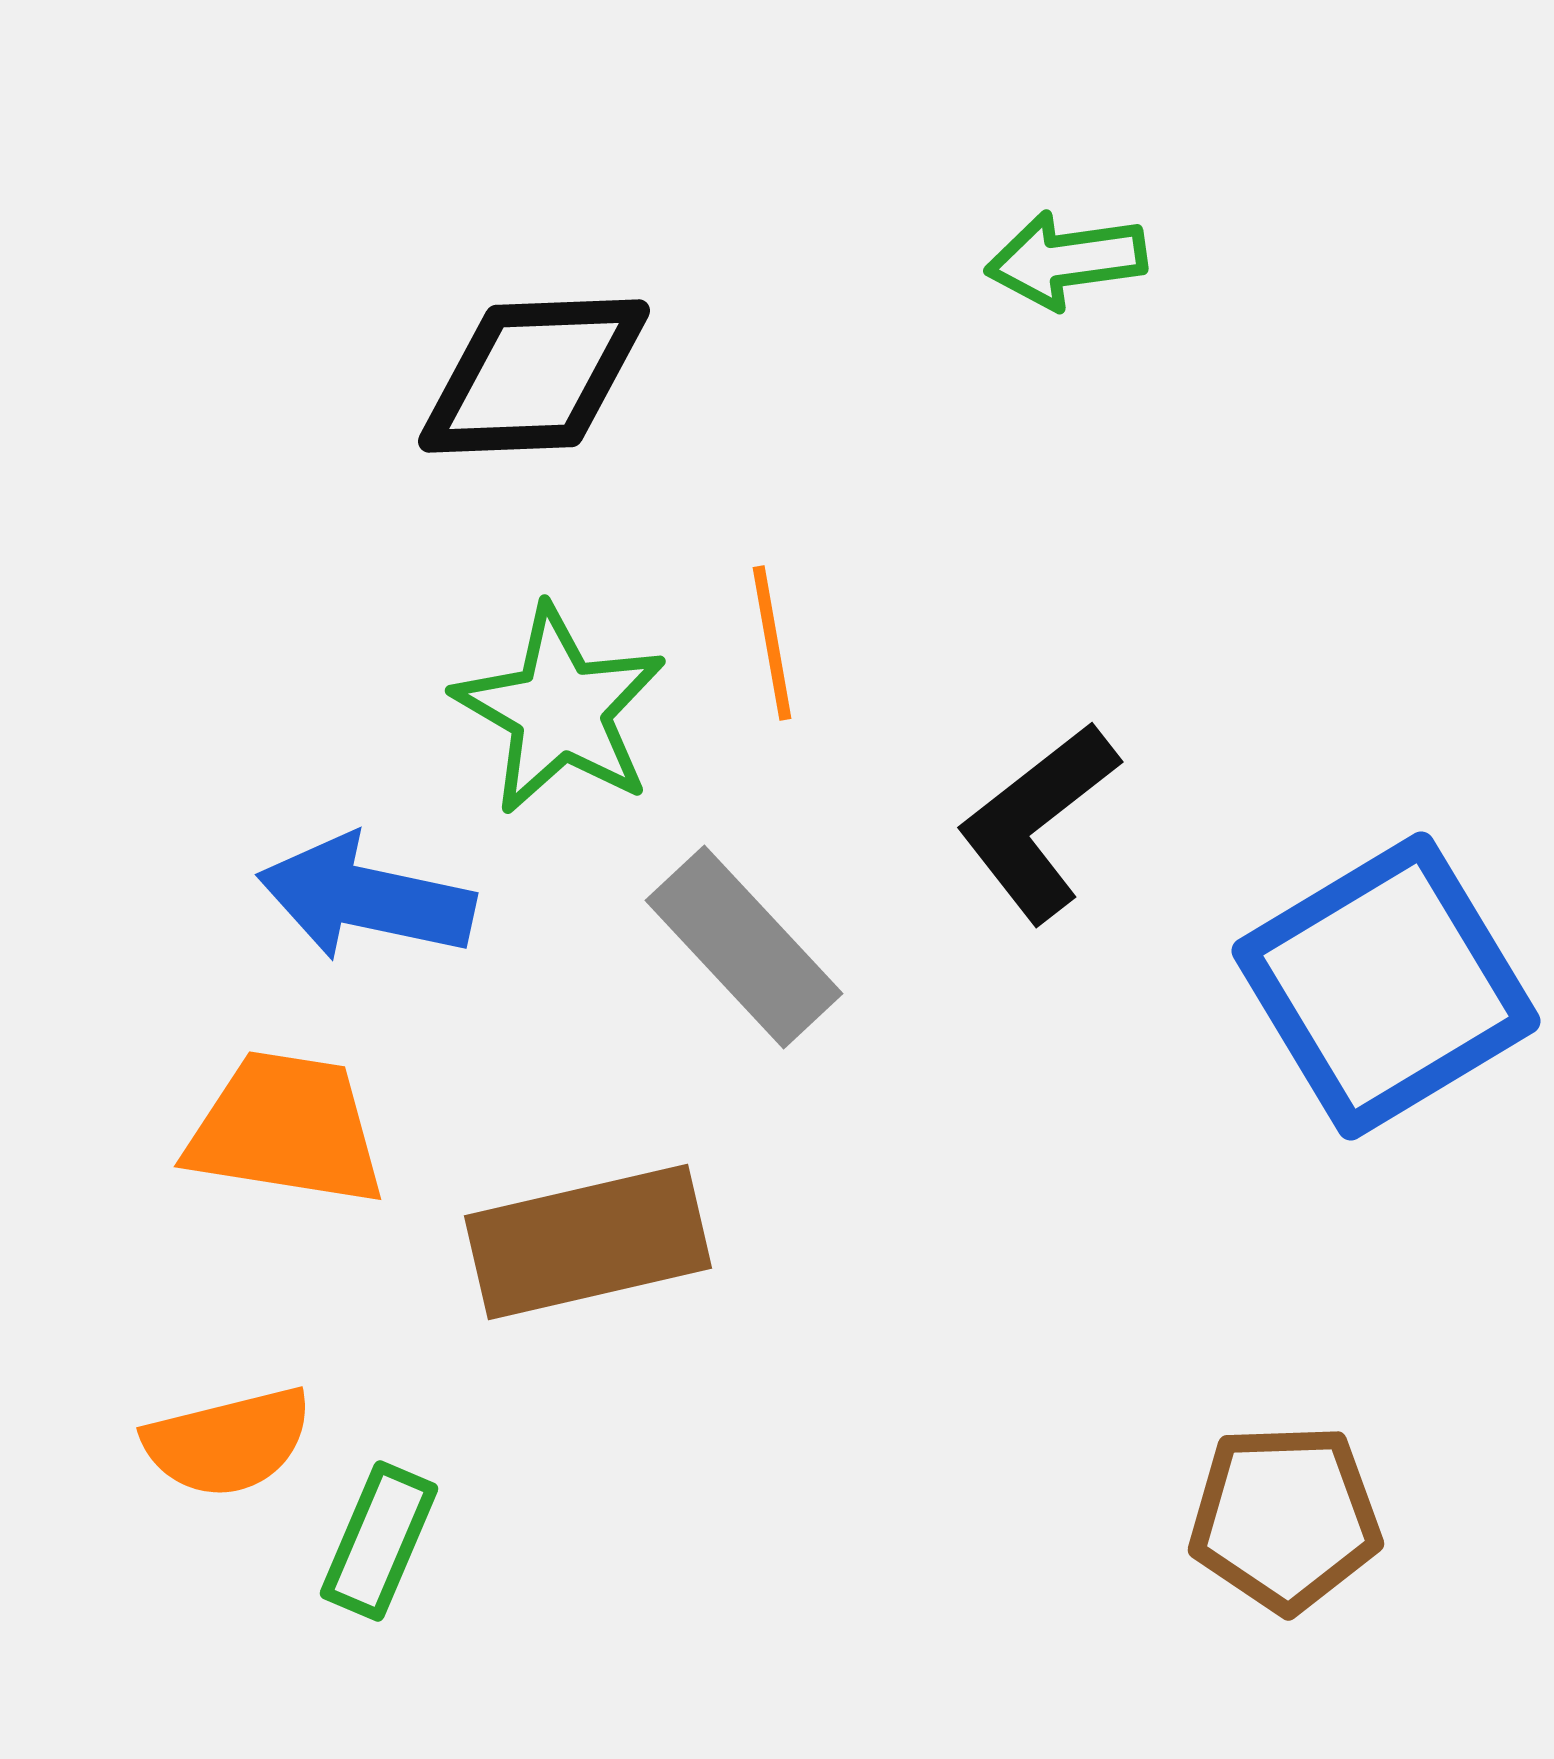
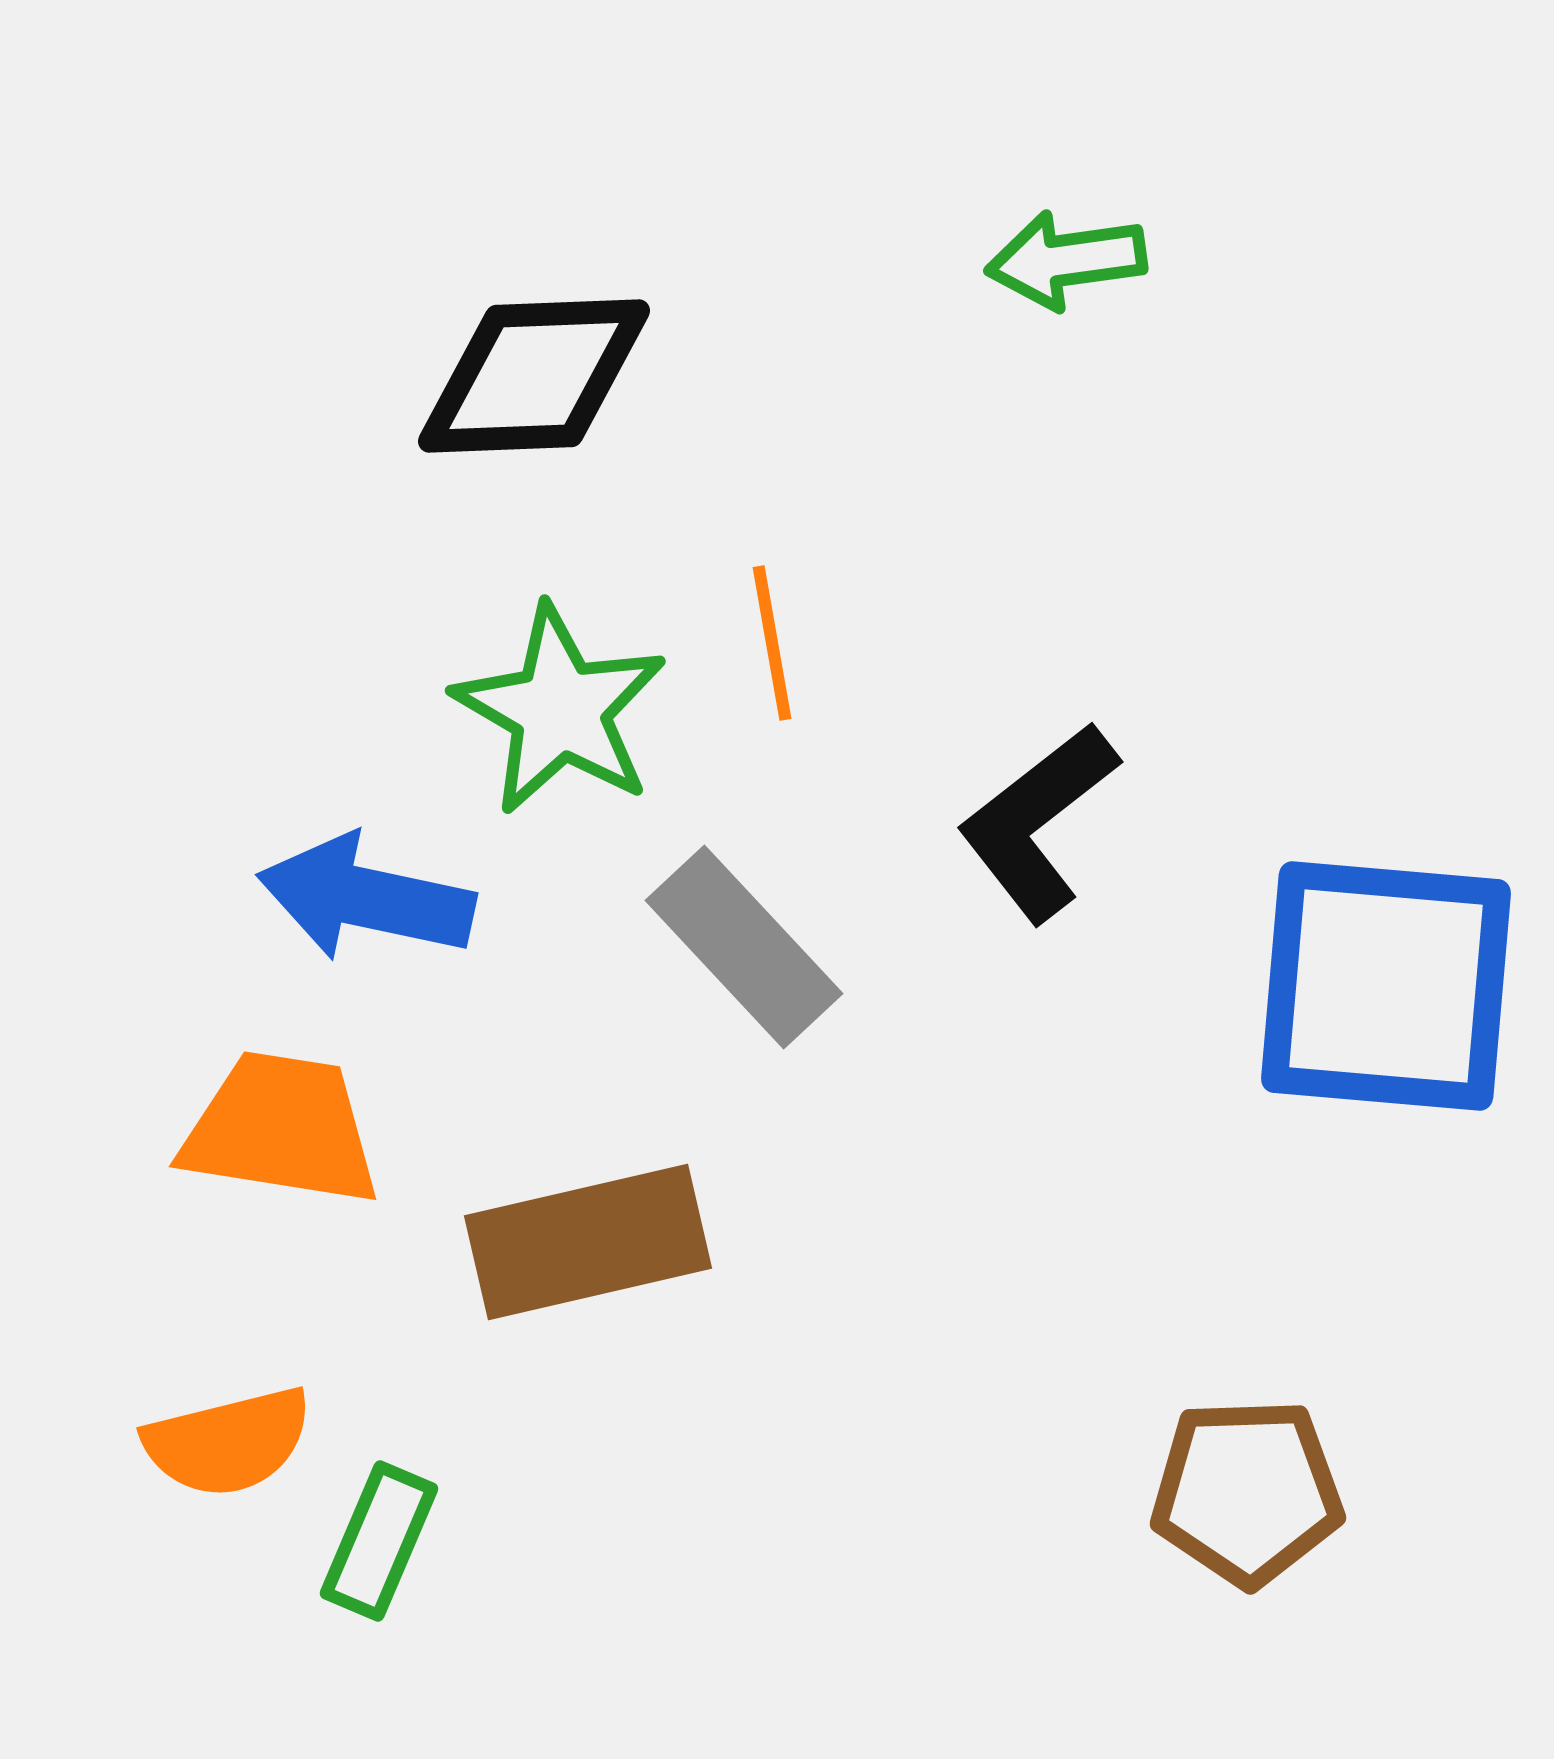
blue square: rotated 36 degrees clockwise
orange trapezoid: moved 5 px left
brown pentagon: moved 38 px left, 26 px up
